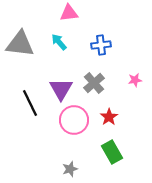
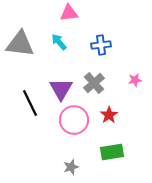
red star: moved 2 px up
green rectangle: rotated 70 degrees counterclockwise
gray star: moved 1 px right, 2 px up
